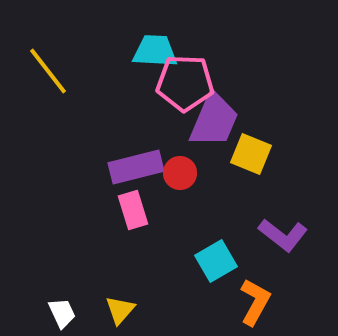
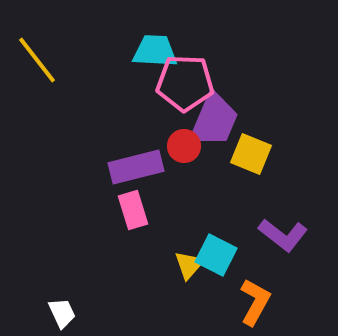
yellow line: moved 11 px left, 11 px up
red circle: moved 4 px right, 27 px up
cyan square: moved 6 px up; rotated 33 degrees counterclockwise
yellow triangle: moved 69 px right, 45 px up
